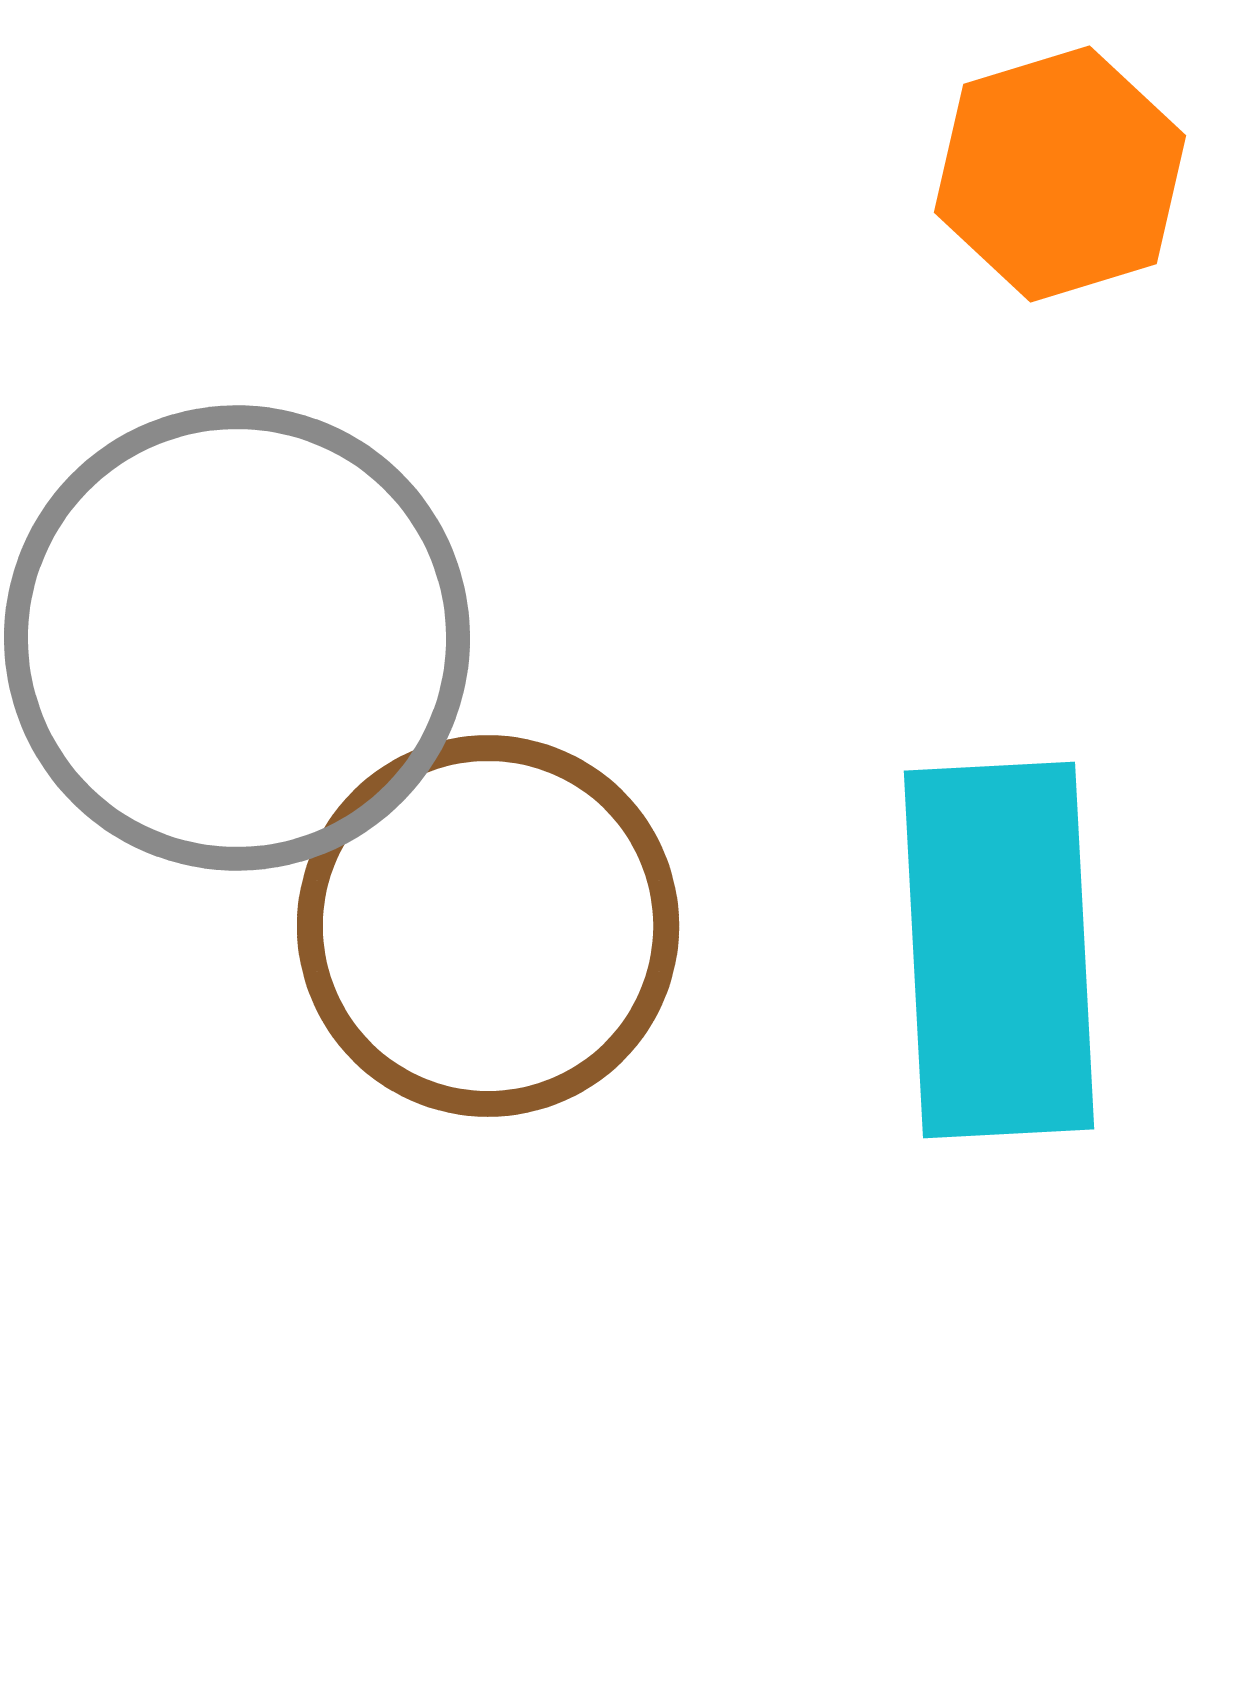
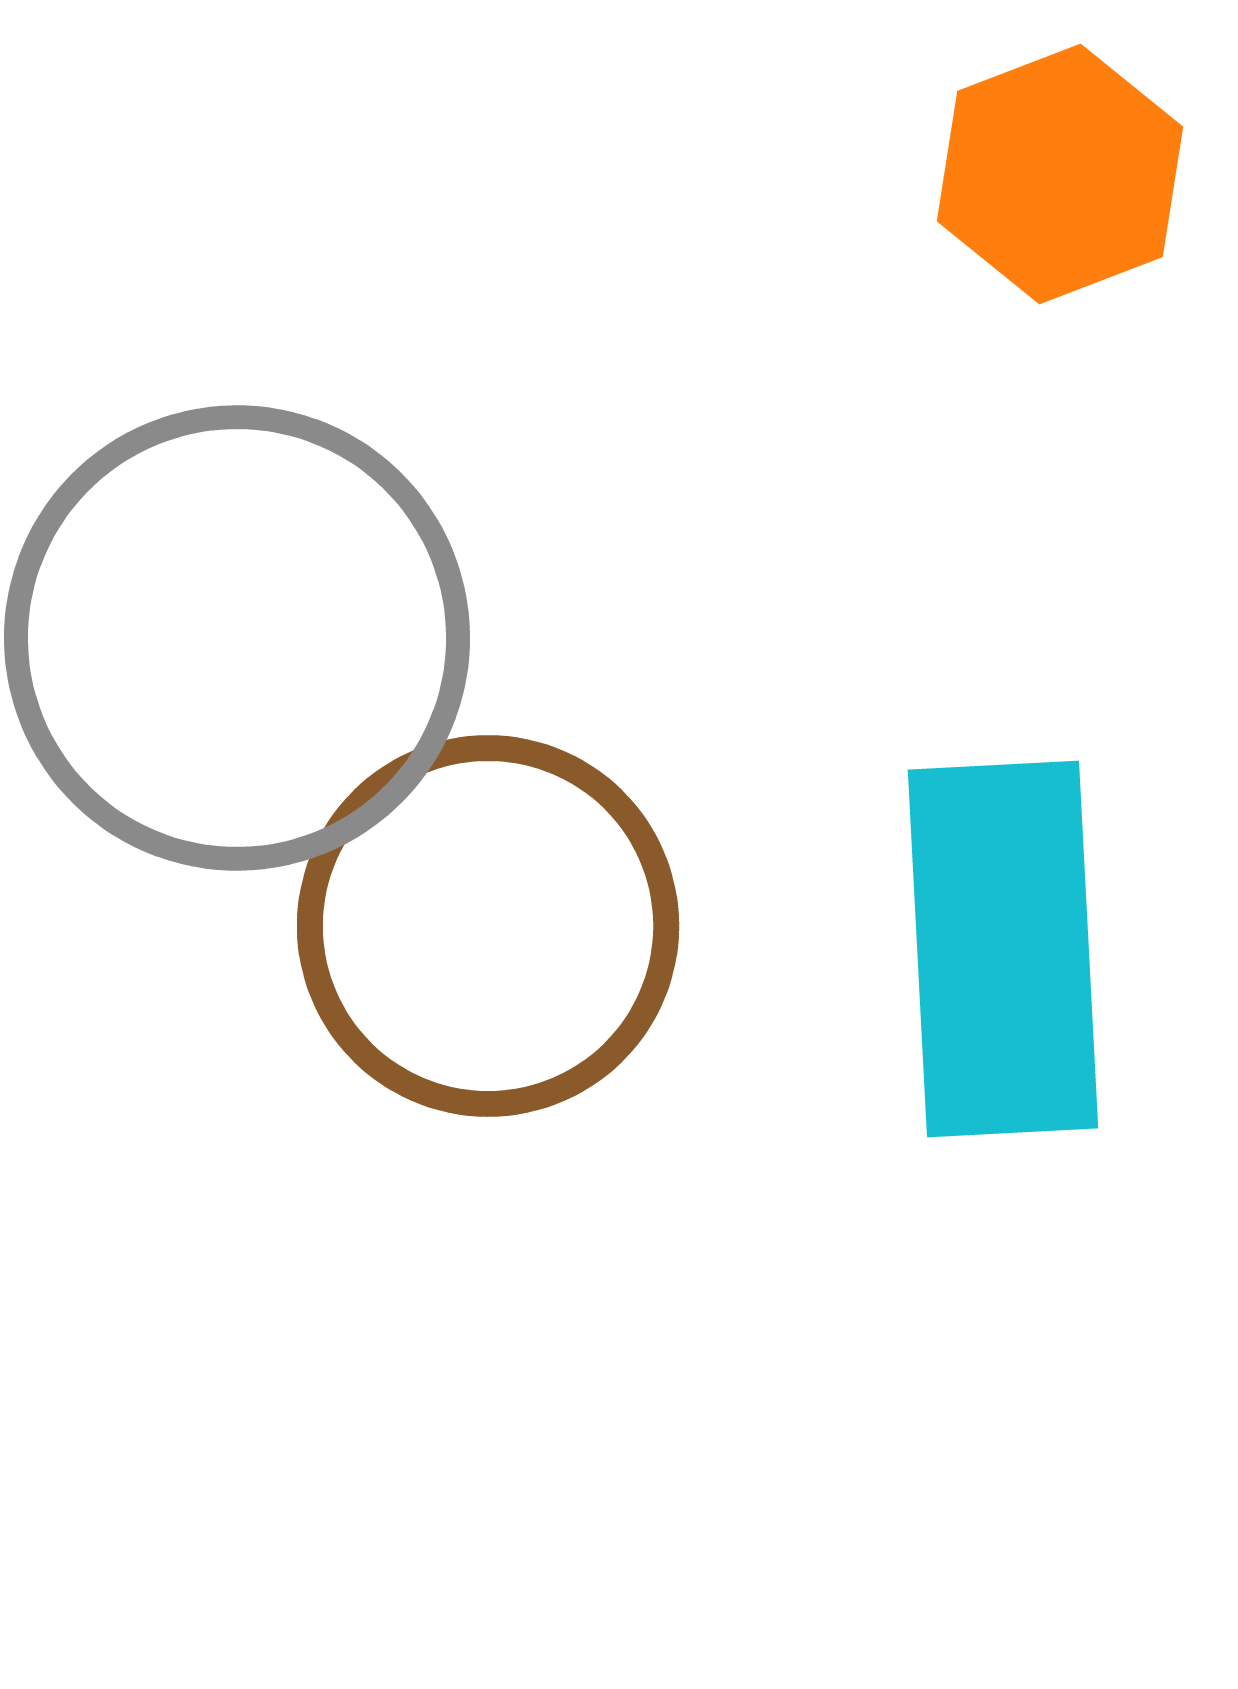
orange hexagon: rotated 4 degrees counterclockwise
cyan rectangle: moved 4 px right, 1 px up
